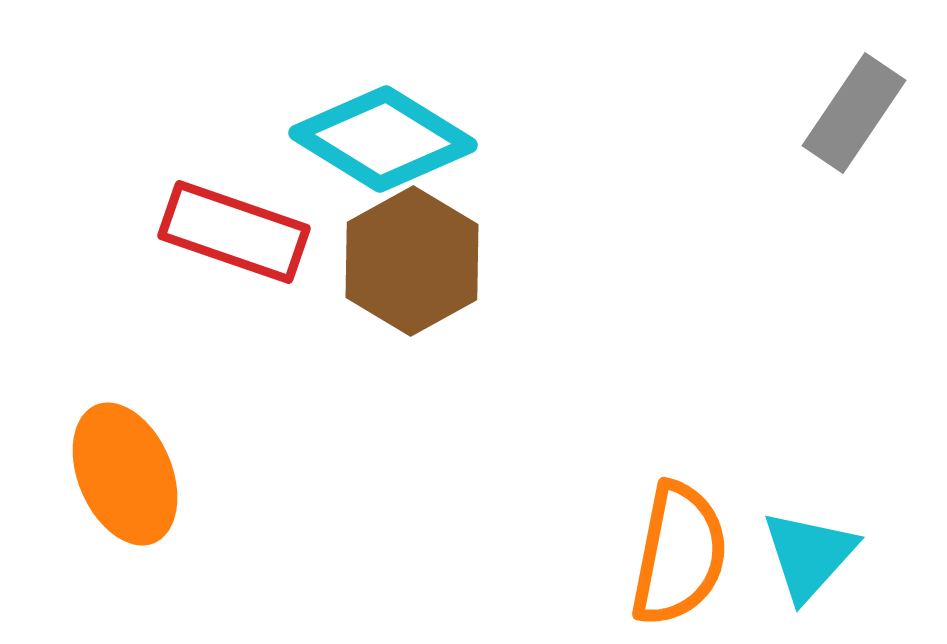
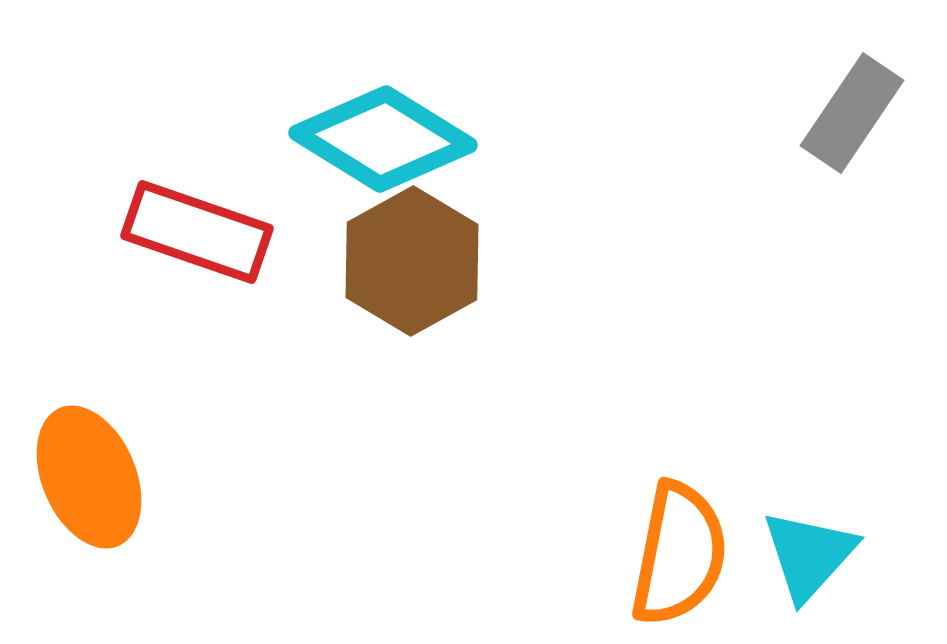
gray rectangle: moved 2 px left
red rectangle: moved 37 px left
orange ellipse: moved 36 px left, 3 px down
